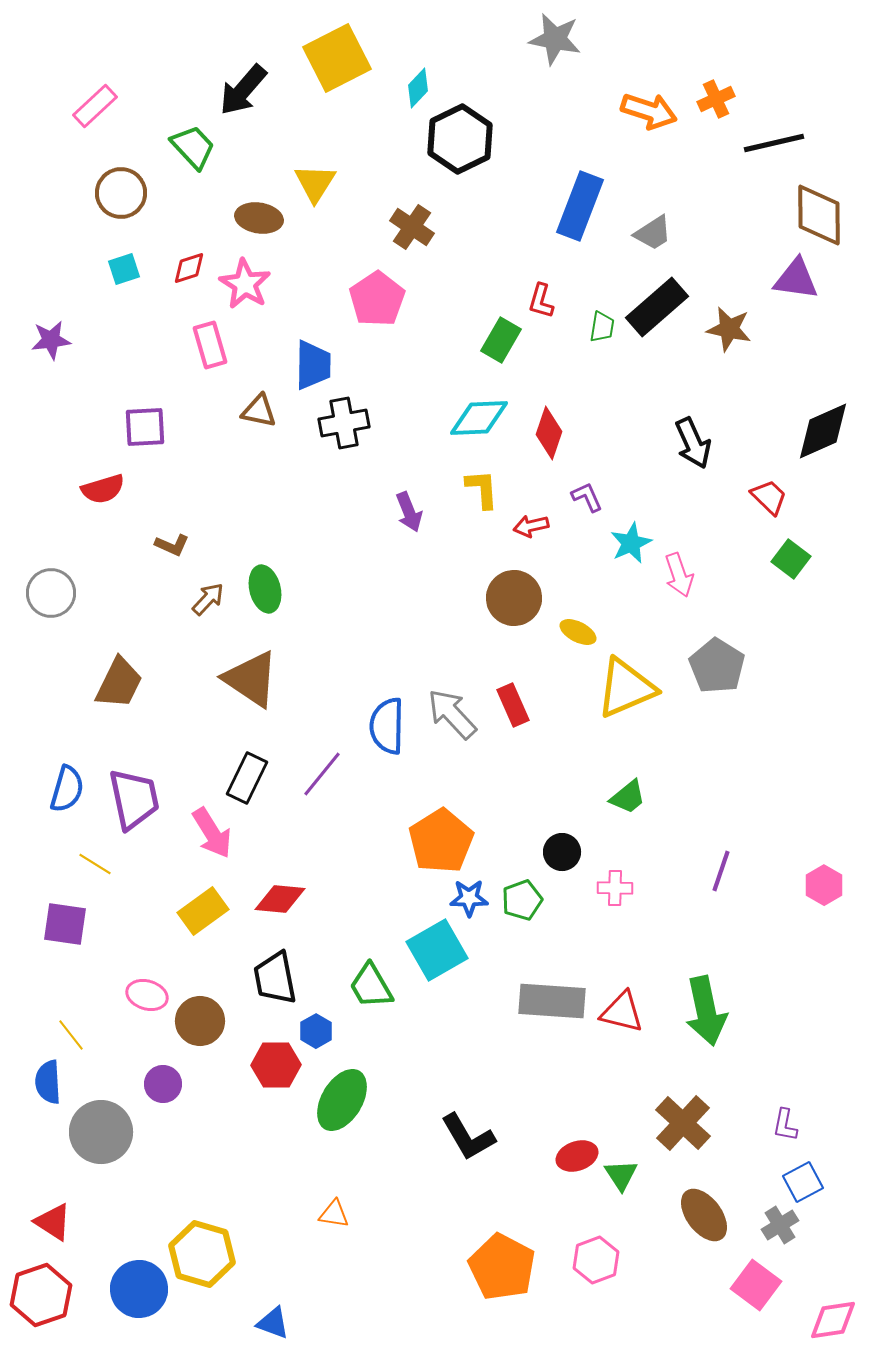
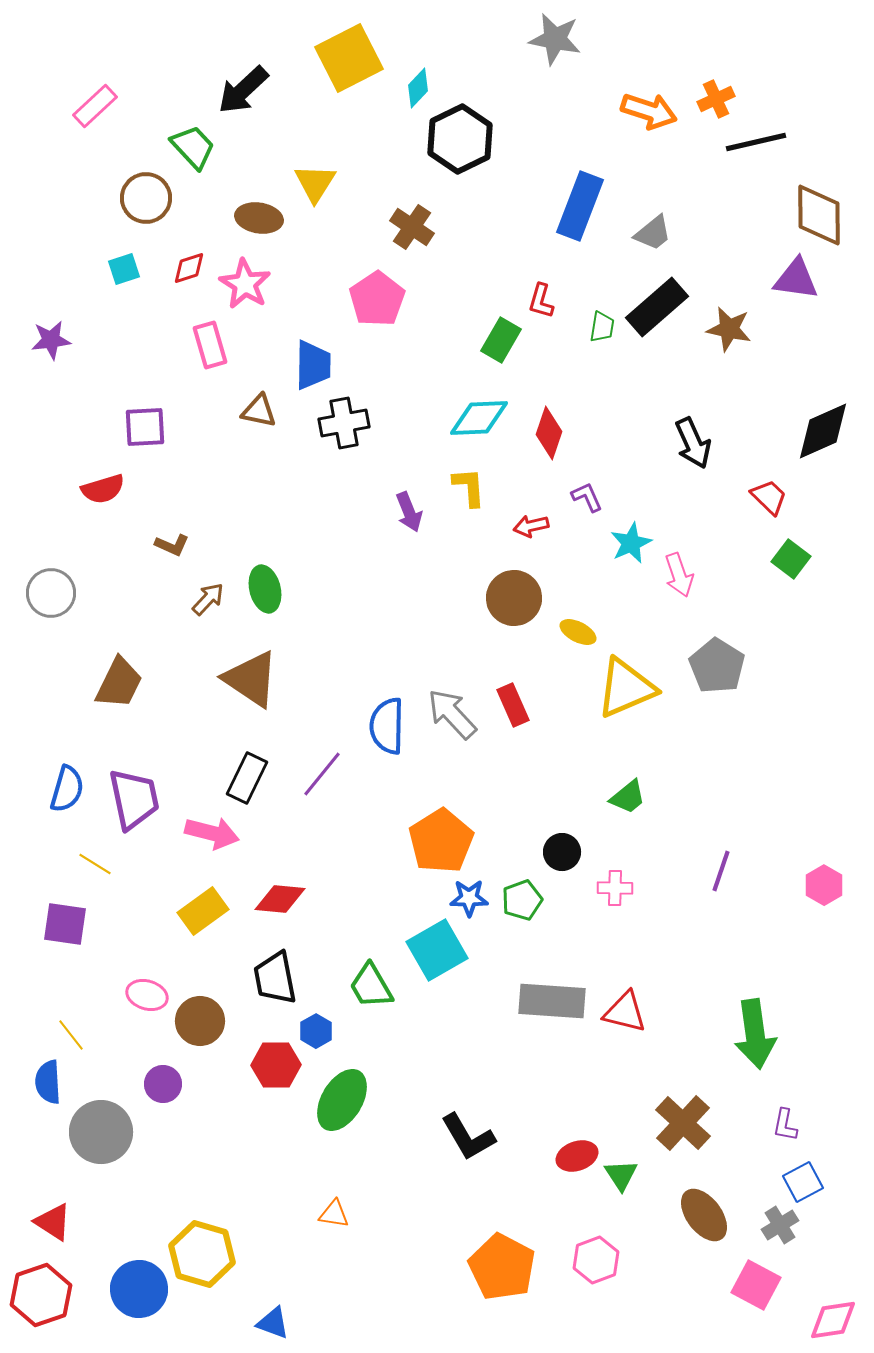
yellow square at (337, 58): moved 12 px right
black arrow at (243, 90): rotated 6 degrees clockwise
black line at (774, 143): moved 18 px left, 1 px up
brown circle at (121, 193): moved 25 px right, 5 px down
gray trapezoid at (653, 233): rotated 6 degrees counterclockwise
yellow L-shape at (482, 489): moved 13 px left, 2 px up
pink arrow at (212, 833): rotated 44 degrees counterclockwise
green arrow at (706, 1011): moved 49 px right, 23 px down; rotated 4 degrees clockwise
red triangle at (622, 1012): moved 3 px right
pink square at (756, 1285): rotated 9 degrees counterclockwise
